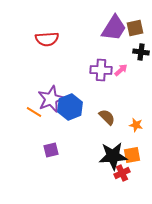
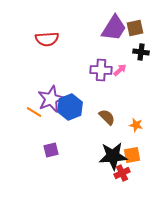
pink arrow: moved 1 px left
